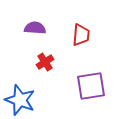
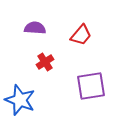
red trapezoid: rotated 35 degrees clockwise
